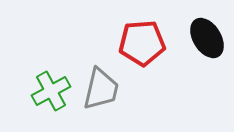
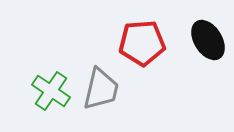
black ellipse: moved 1 px right, 2 px down
green cross: rotated 27 degrees counterclockwise
